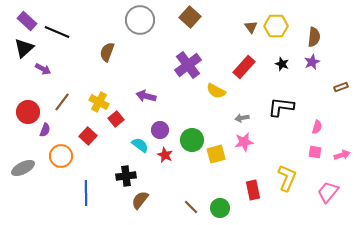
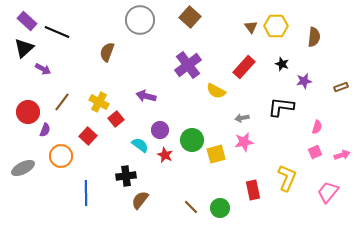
purple star at (312, 62): moved 8 px left, 19 px down; rotated 14 degrees clockwise
pink square at (315, 152): rotated 32 degrees counterclockwise
